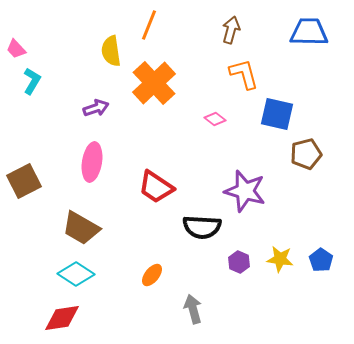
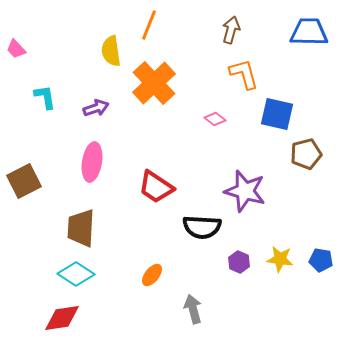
cyan L-shape: moved 13 px right, 16 px down; rotated 40 degrees counterclockwise
brown trapezoid: rotated 63 degrees clockwise
blue pentagon: rotated 25 degrees counterclockwise
